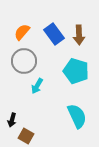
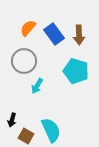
orange semicircle: moved 6 px right, 4 px up
cyan semicircle: moved 26 px left, 14 px down
